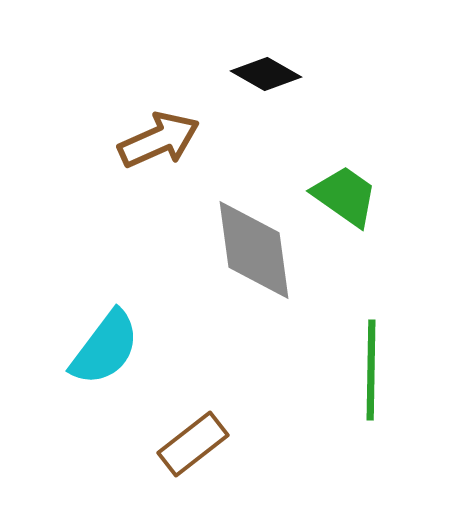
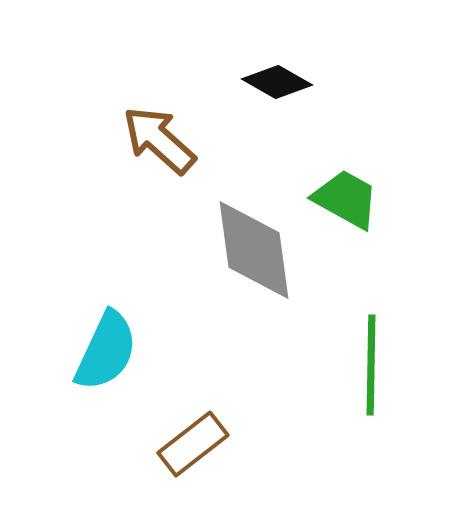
black diamond: moved 11 px right, 8 px down
brown arrow: rotated 114 degrees counterclockwise
green trapezoid: moved 1 px right, 3 px down; rotated 6 degrees counterclockwise
cyan semicircle: moved 1 px right, 3 px down; rotated 12 degrees counterclockwise
green line: moved 5 px up
